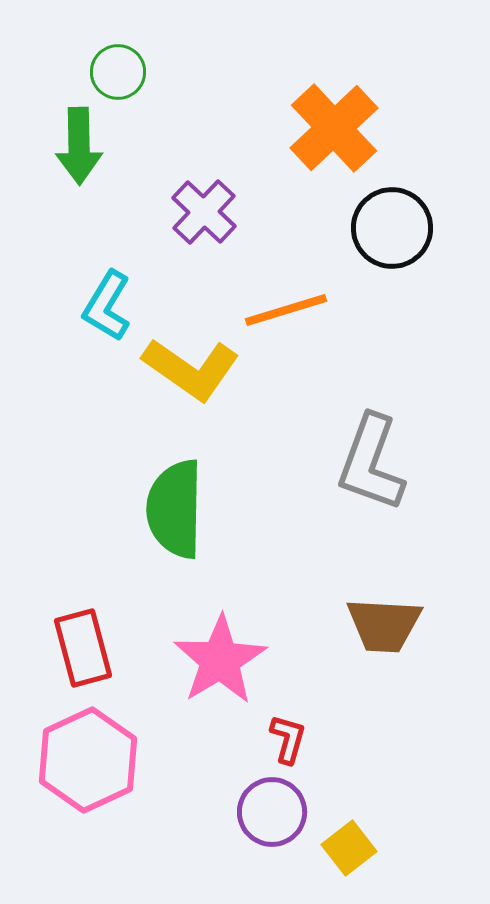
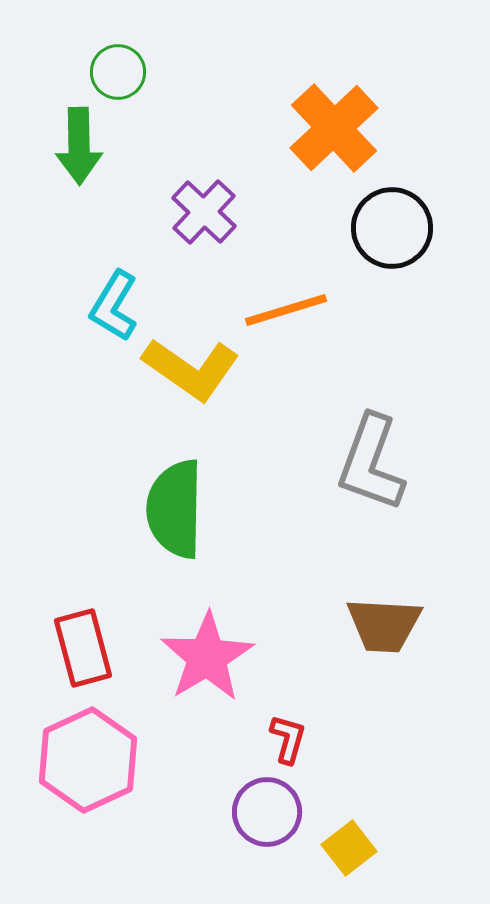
cyan L-shape: moved 7 px right
pink star: moved 13 px left, 3 px up
purple circle: moved 5 px left
